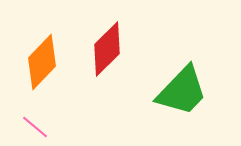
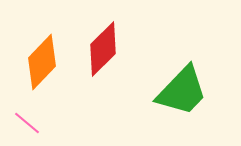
red diamond: moved 4 px left
pink line: moved 8 px left, 4 px up
